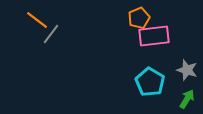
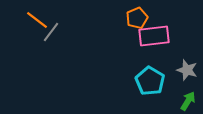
orange pentagon: moved 2 px left
gray line: moved 2 px up
cyan pentagon: moved 1 px up
green arrow: moved 1 px right, 2 px down
